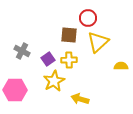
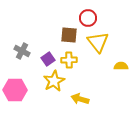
yellow triangle: rotated 25 degrees counterclockwise
